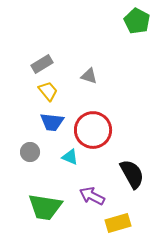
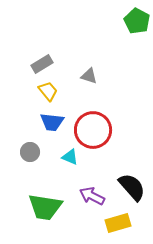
black semicircle: moved 13 px down; rotated 12 degrees counterclockwise
